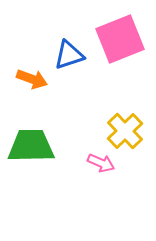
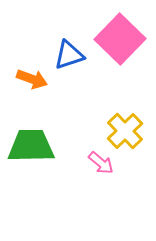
pink square: rotated 24 degrees counterclockwise
pink arrow: rotated 16 degrees clockwise
